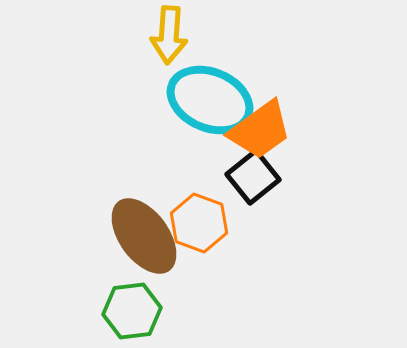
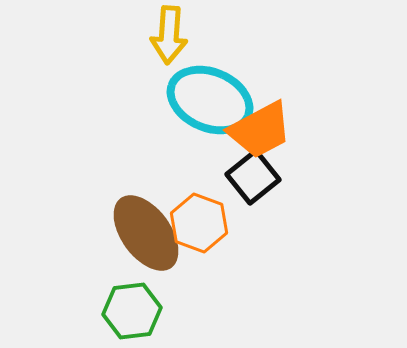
orange trapezoid: rotated 8 degrees clockwise
brown ellipse: moved 2 px right, 3 px up
